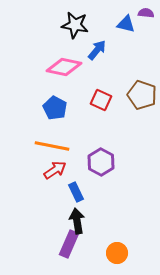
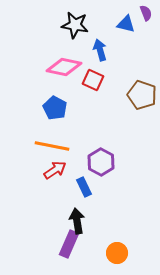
purple semicircle: rotated 63 degrees clockwise
blue arrow: moved 3 px right; rotated 55 degrees counterclockwise
red square: moved 8 px left, 20 px up
blue rectangle: moved 8 px right, 5 px up
